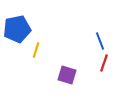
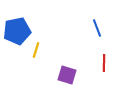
blue pentagon: moved 2 px down
blue line: moved 3 px left, 13 px up
red line: rotated 18 degrees counterclockwise
